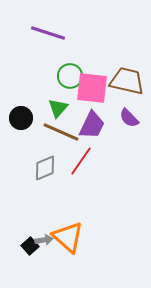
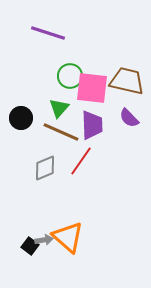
green triangle: moved 1 px right
purple trapezoid: rotated 28 degrees counterclockwise
black square: rotated 12 degrees counterclockwise
